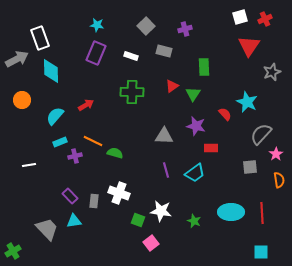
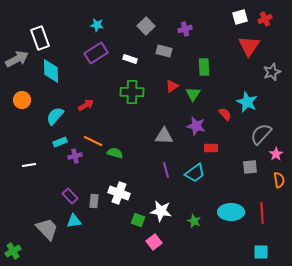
purple rectangle at (96, 53): rotated 35 degrees clockwise
white rectangle at (131, 56): moved 1 px left, 3 px down
pink square at (151, 243): moved 3 px right, 1 px up
